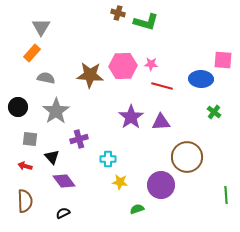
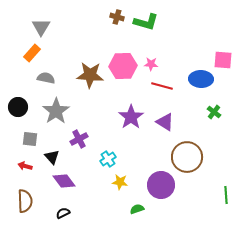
brown cross: moved 1 px left, 4 px down
purple triangle: moved 4 px right; rotated 36 degrees clockwise
purple cross: rotated 12 degrees counterclockwise
cyan cross: rotated 35 degrees counterclockwise
